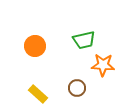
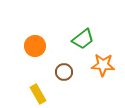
green trapezoid: moved 1 px left, 1 px up; rotated 25 degrees counterclockwise
brown circle: moved 13 px left, 16 px up
yellow rectangle: rotated 18 degrees clockwise
